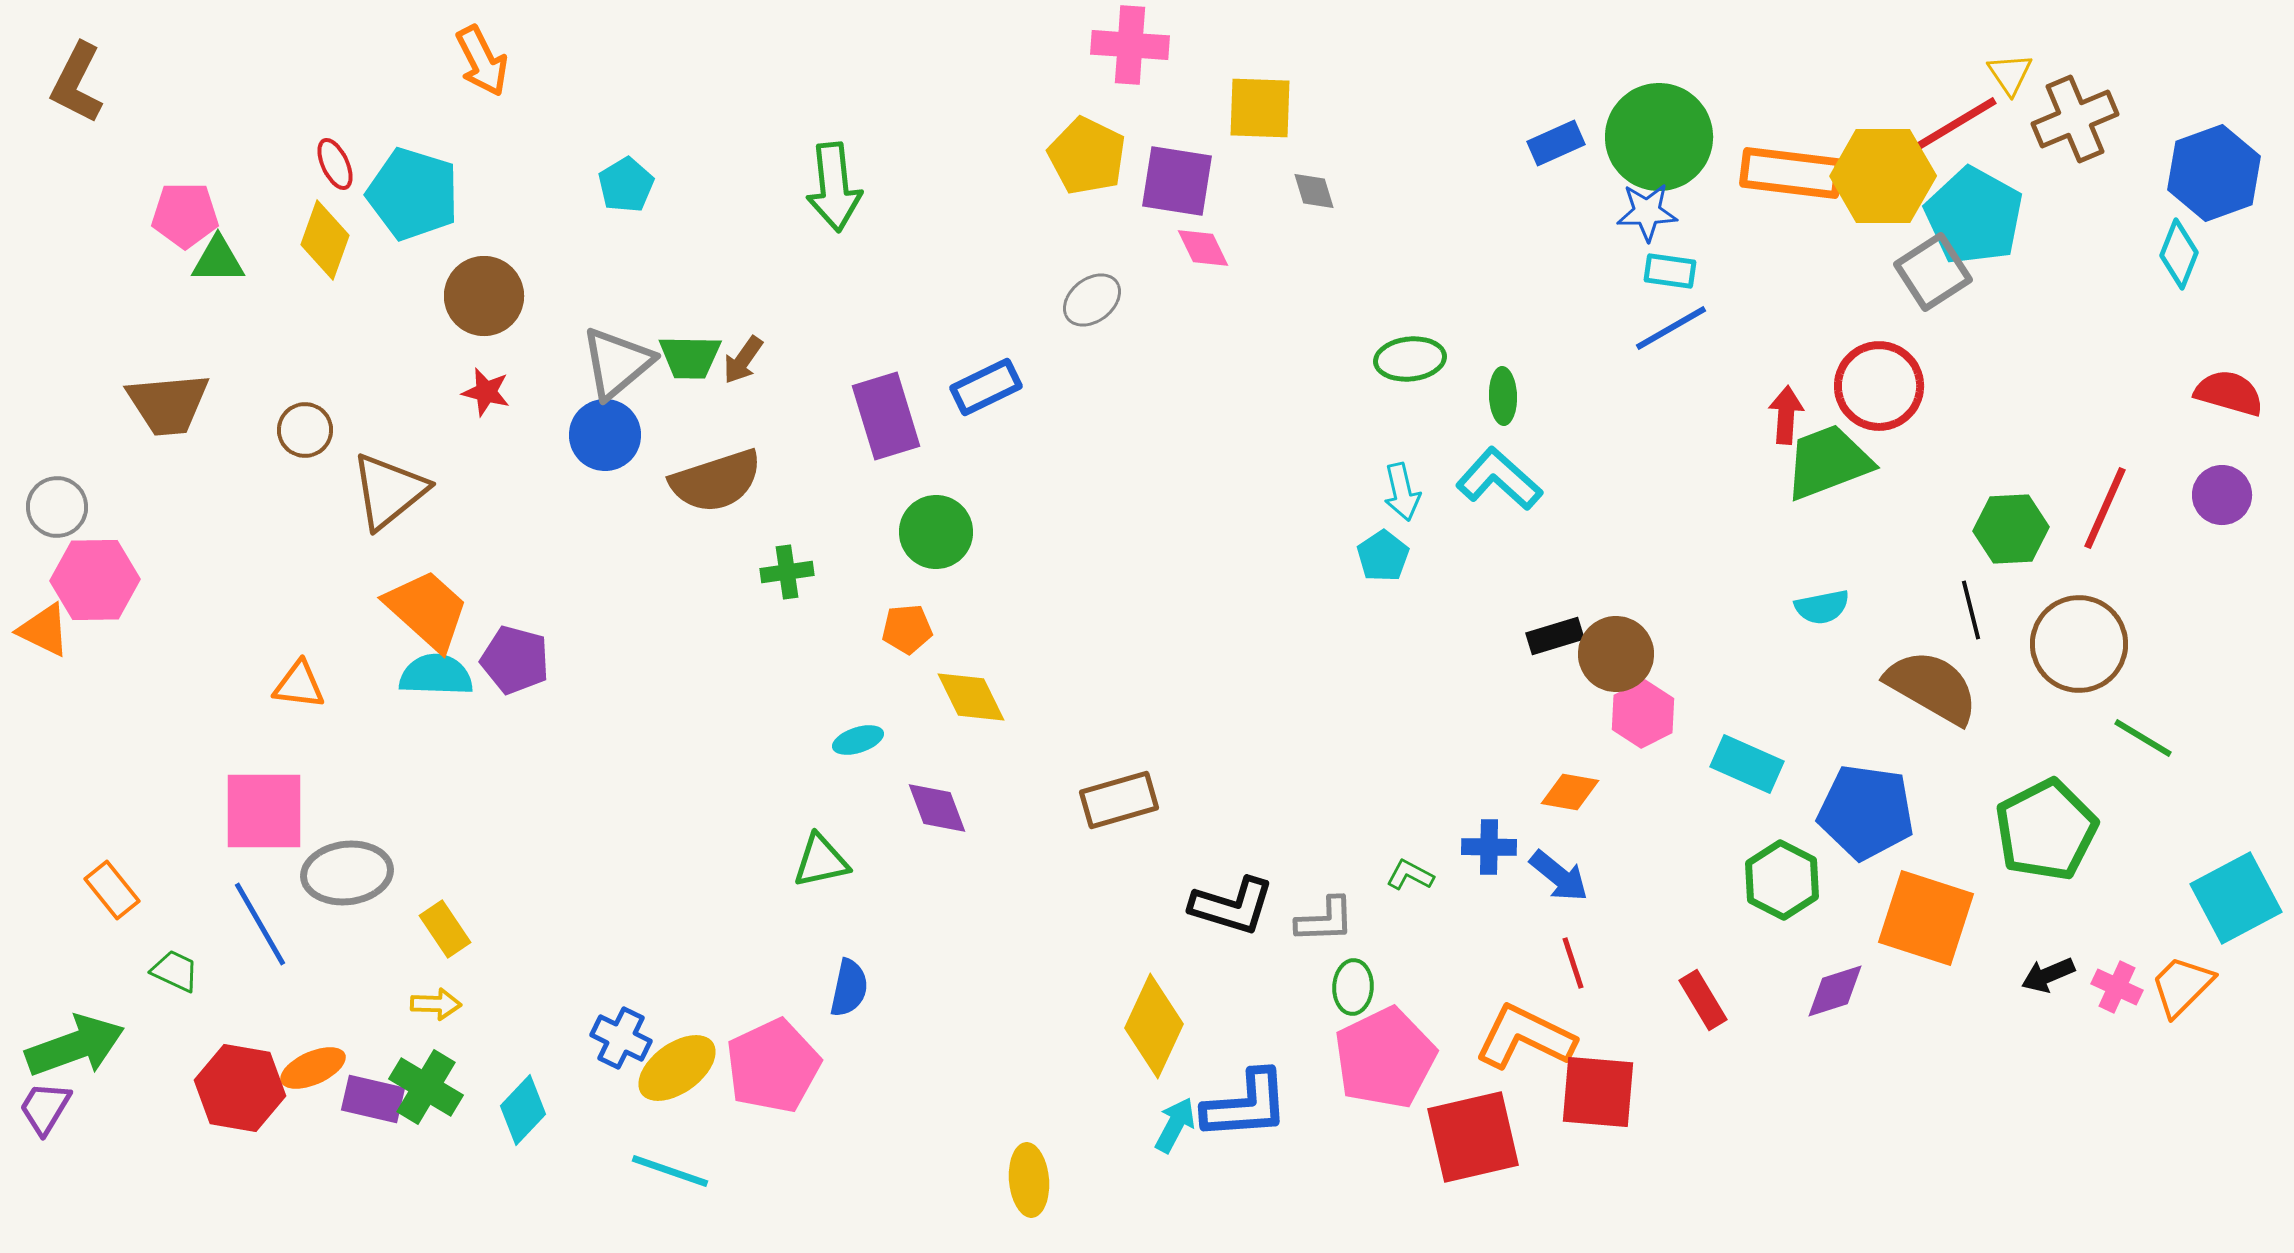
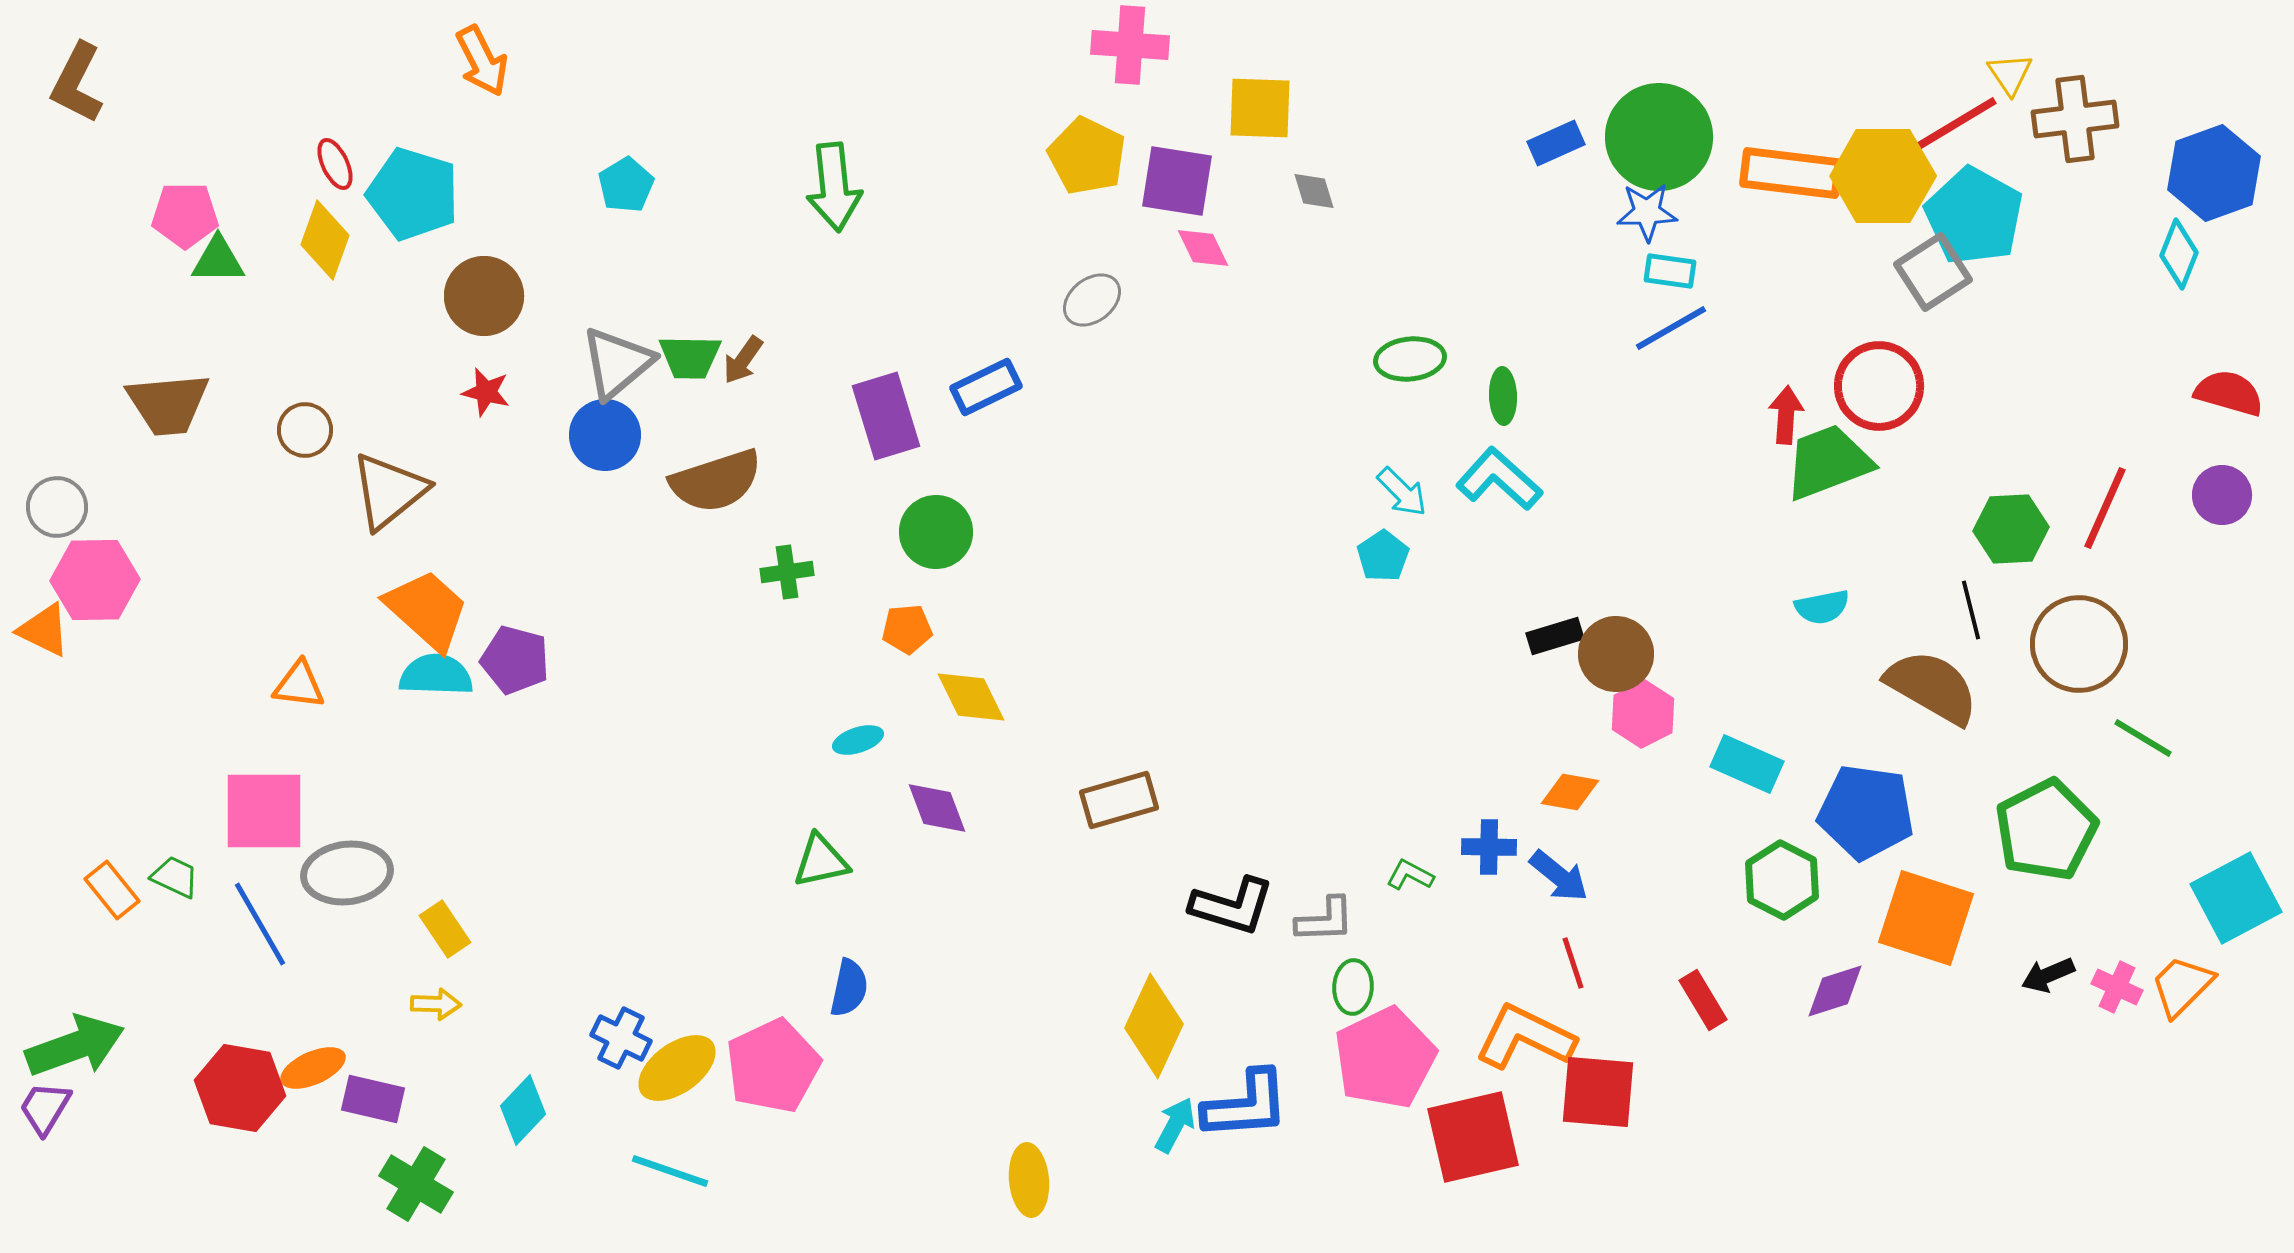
brown cross at (2075, 119): rotated 16 degrees clockwise
cyan arrow at (1402, 492): rotated 32 degrees counterclockwise
green trapezoid at (175, 971): moved 94 px up
green cross at (426, 1087): moved 10 px left, 97 px down
